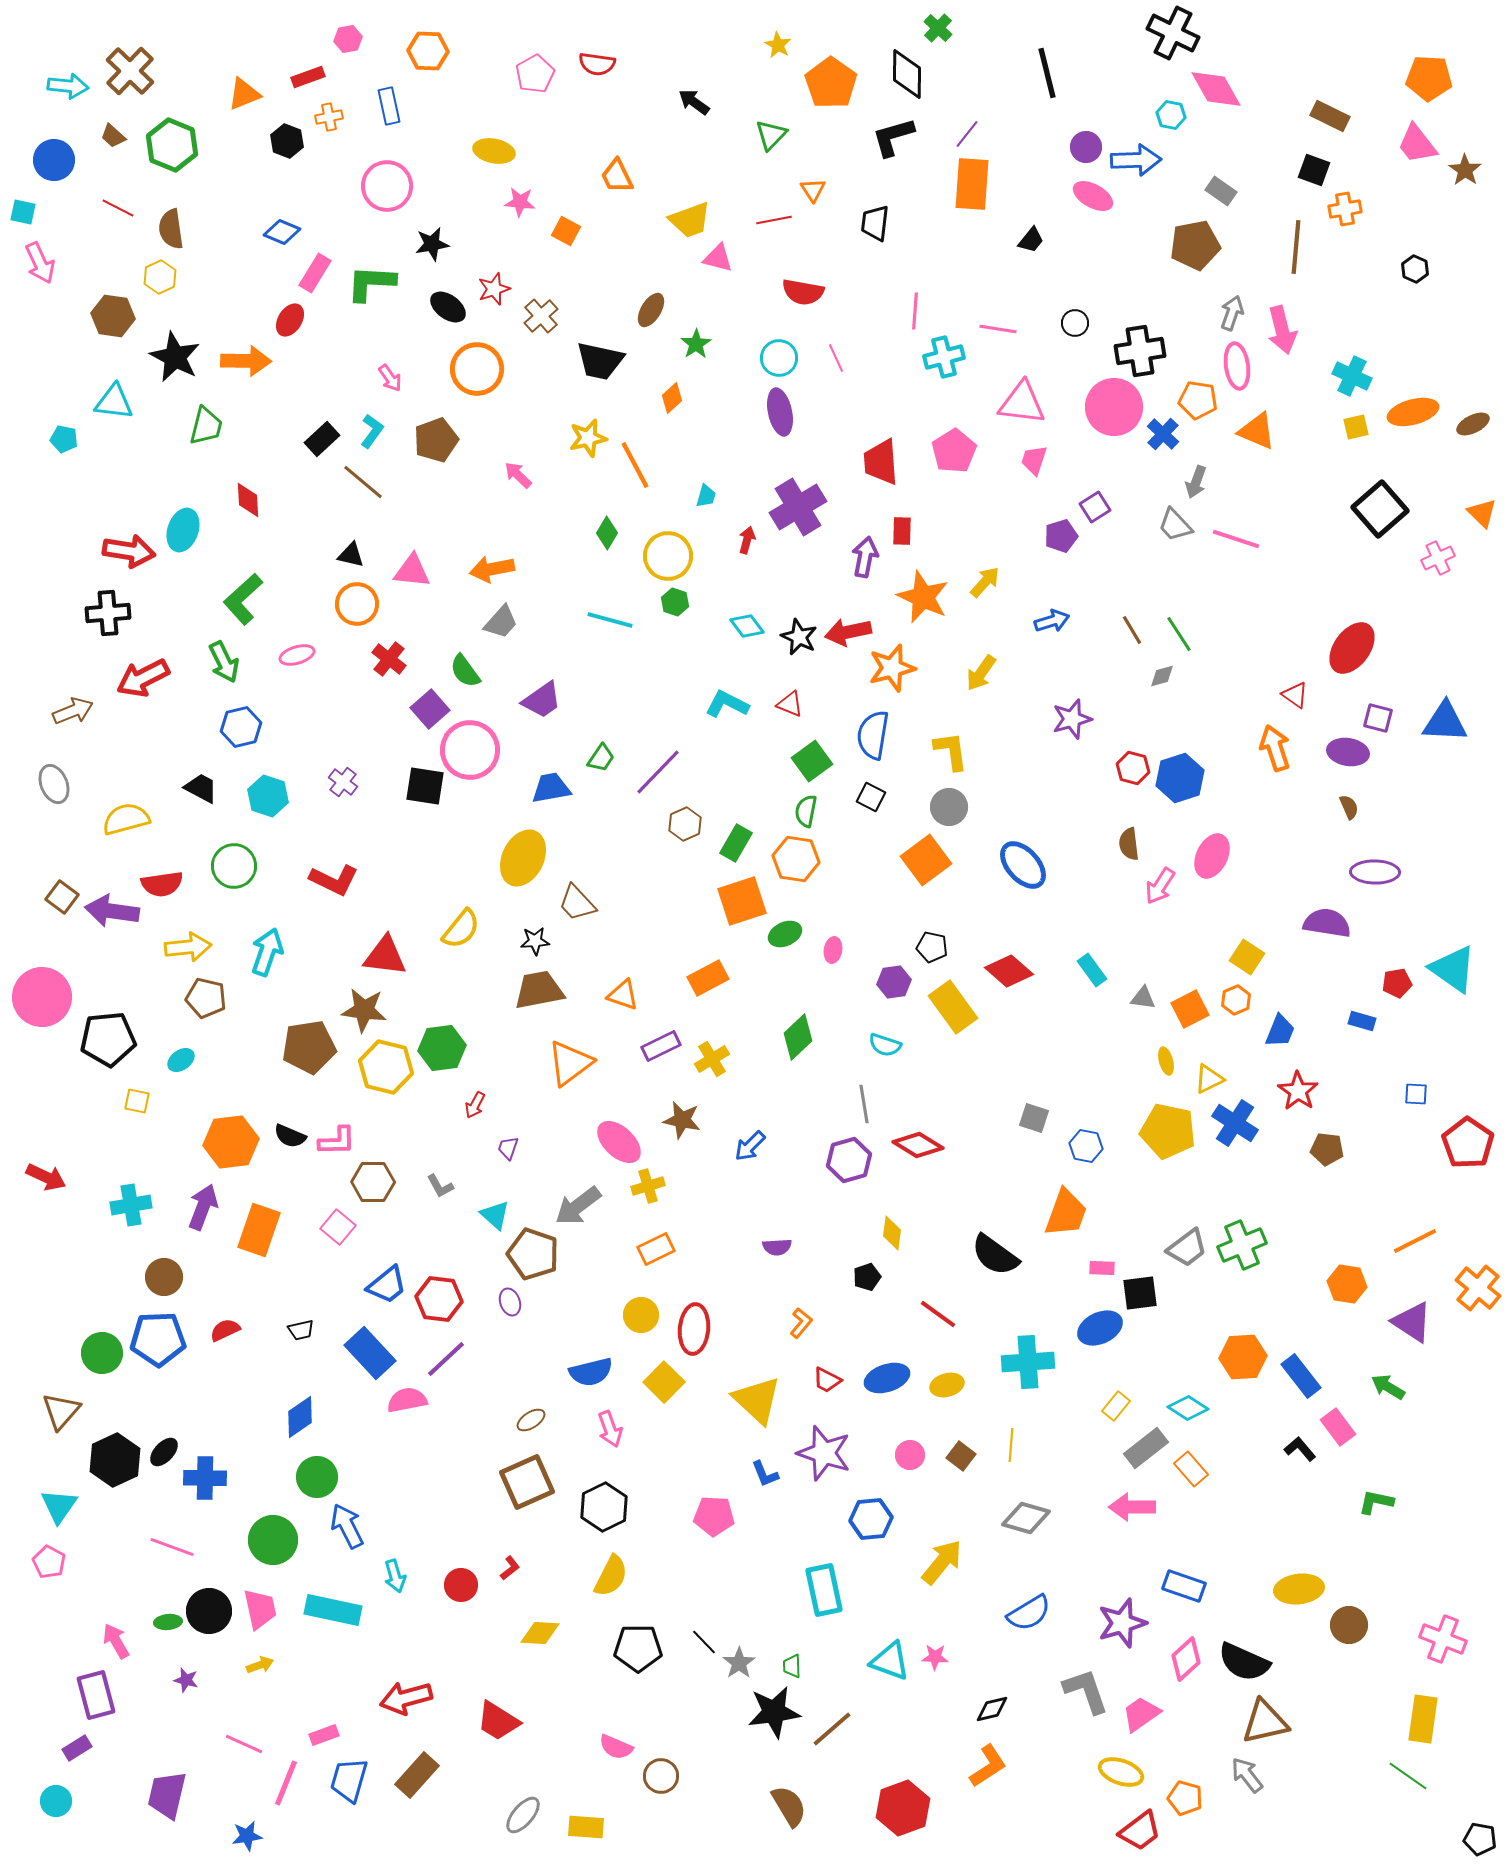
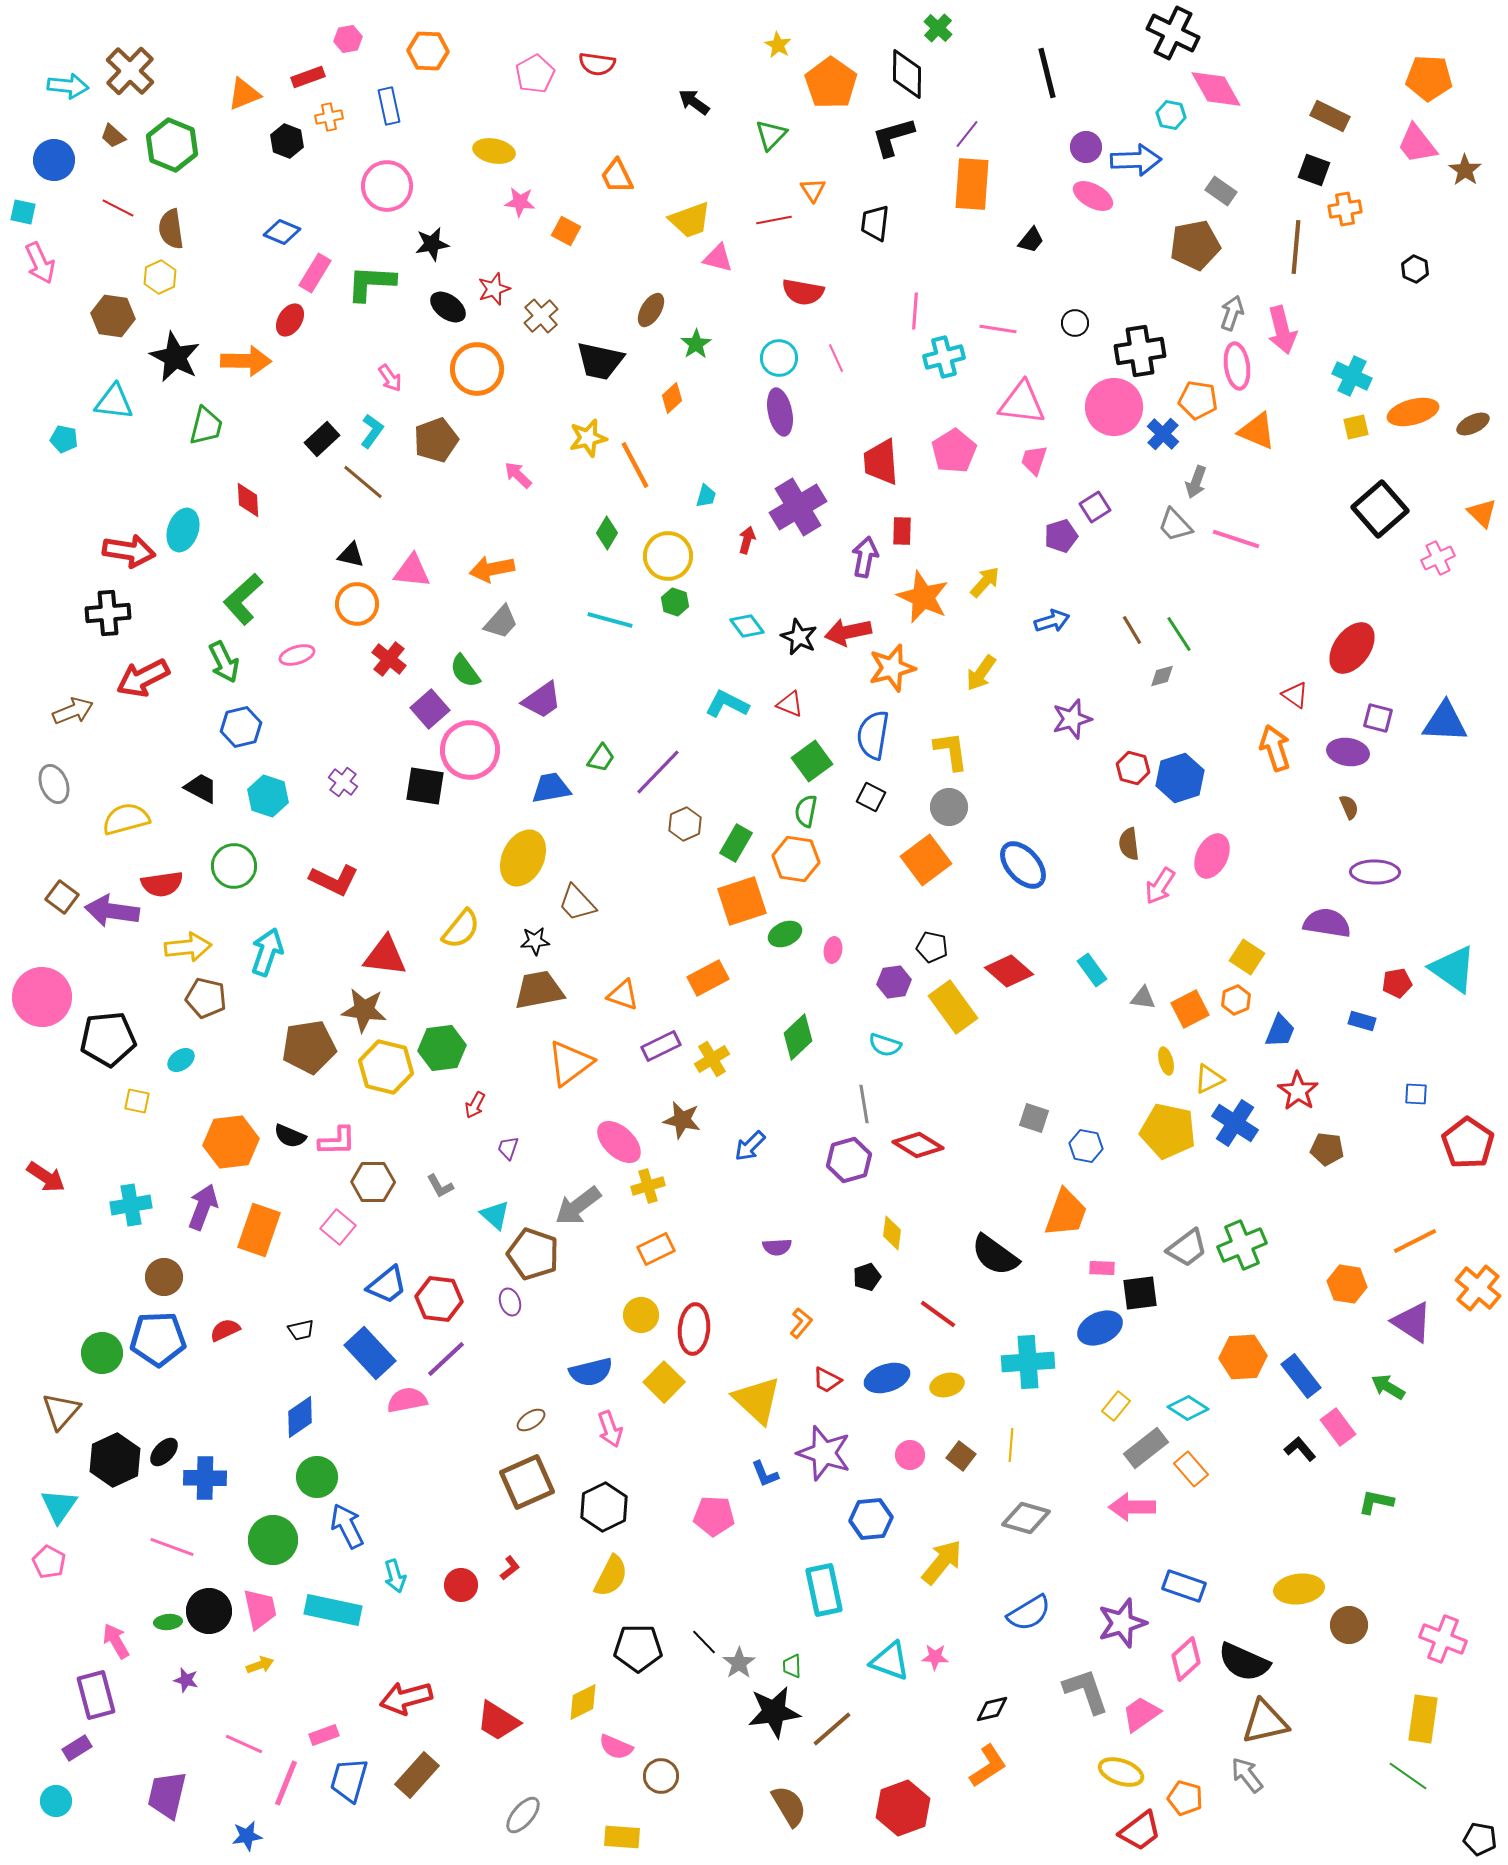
red arrow at (46, 1177): rotated 9 degrees clockwise
yellow diamond at (540, 1633): moved 43 px right, 69 px down; rotated 30 degrees counterclockwise
yellow rectangle at (586, 1827): moved 36 px right, 10 px down
